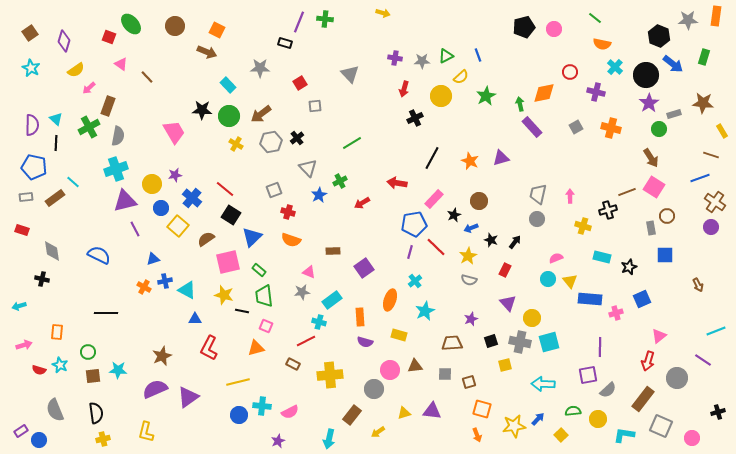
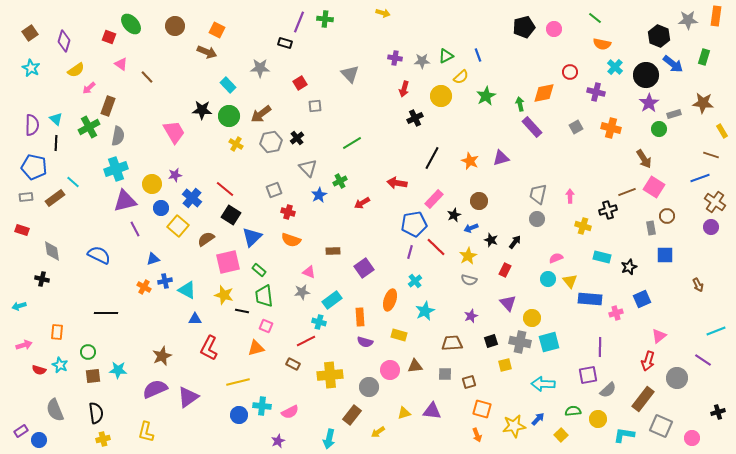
brown arrow at (651, 158): moved 7 px left, 1 px down
purple star at (471, 319): moved 3 px up
gray circle at (374, 389): moved 5 px left, 2 px up
